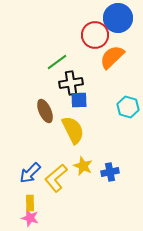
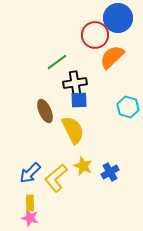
black cross: moved 4 px right
blue cross: rotated 18 degrees counterclockwise
